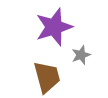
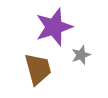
brown trapezoid: moved 9 px left, 8 px up
